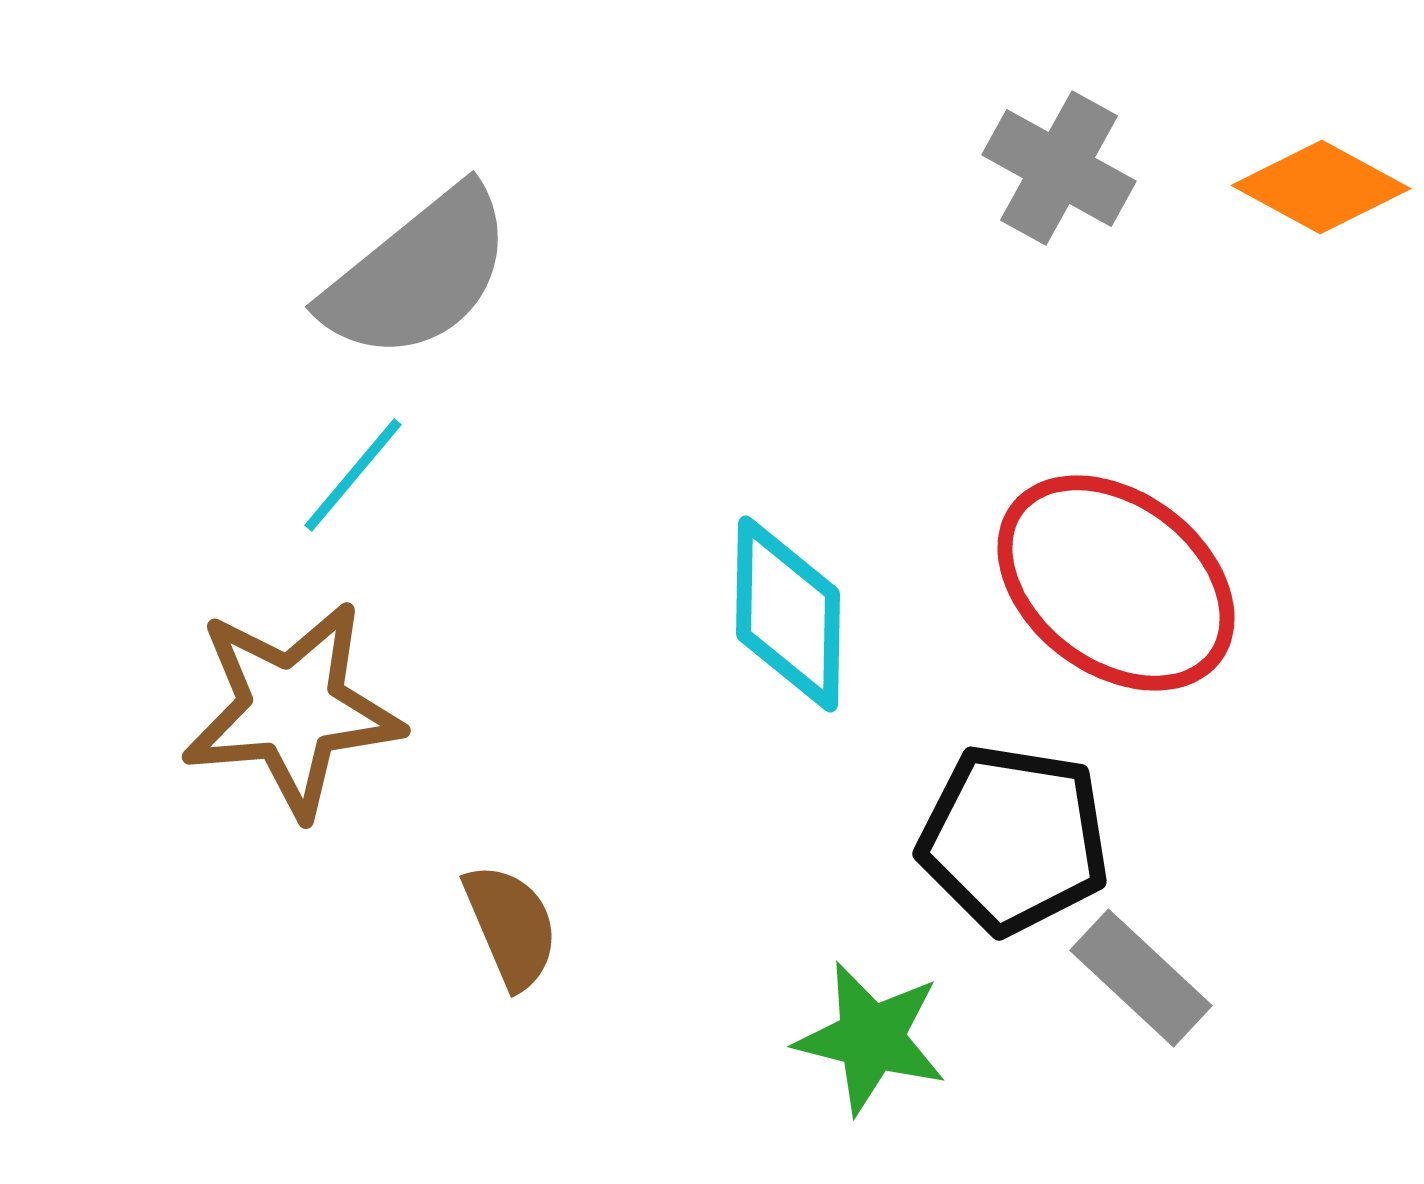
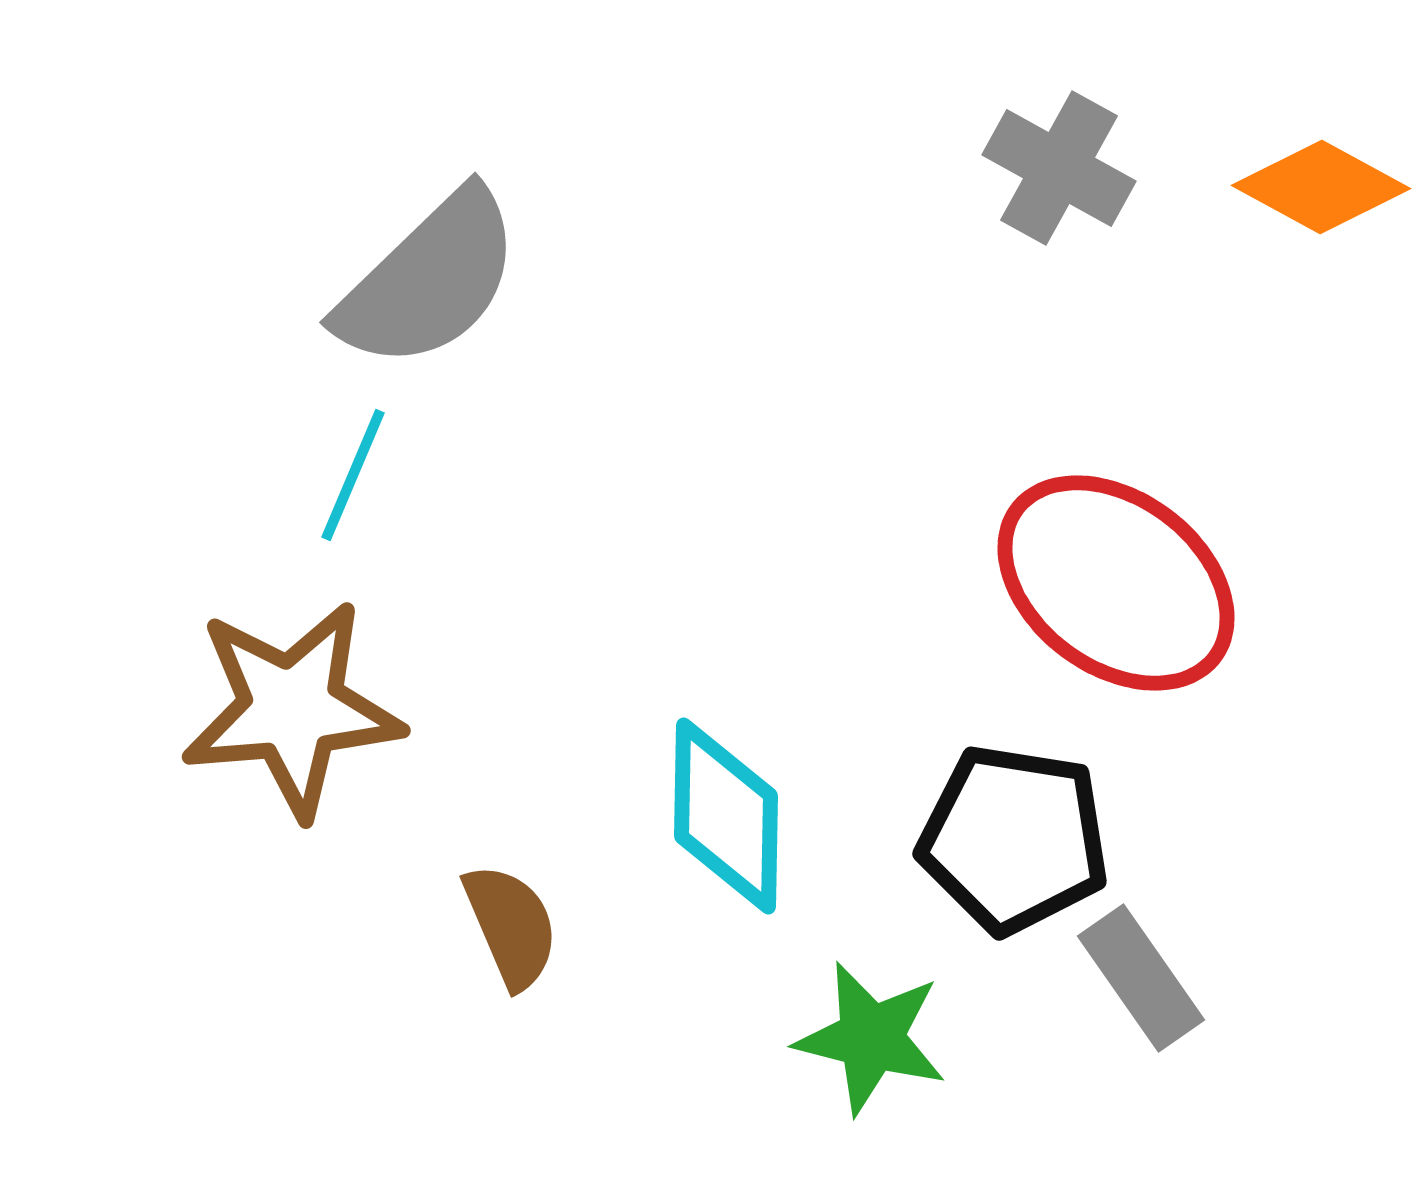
gray semicircle: moved 11 px right, 6 px down; rotated 5 degrees counterclockwise
cyan line: rotated 17 degrees counterclockwise
cyan diamond: moved 62 px left, 202 px down
gray rectangle: rotated 12 degrees clockwise
